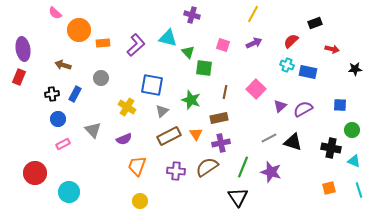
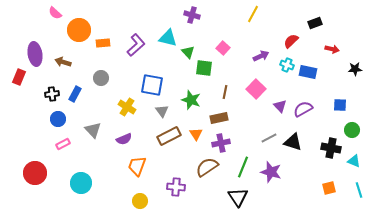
purple arrow at (254, 43): moved 7 px right, 13 px down
pink square at (223, 45): moved 3 px down; rotated 24 degrees clockwise
purple ellipse at (23, 49): moved 12 px right, 5 px down
brown arrow at (63, 65): moved 3 px up
purple triangle at (280, 106): rotated 32 degrees counterclockwise
gray triangle at (162, 111): rotated 24 degrees counterclockwise
purple cross at (176, 171): moved 16 px down
cyan circle at (69, 192): moved 12 px right, 9 px up
